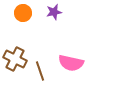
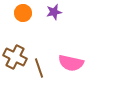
brown cross: moved 2 px up
brown line: moved 1 px left, 3 px up
